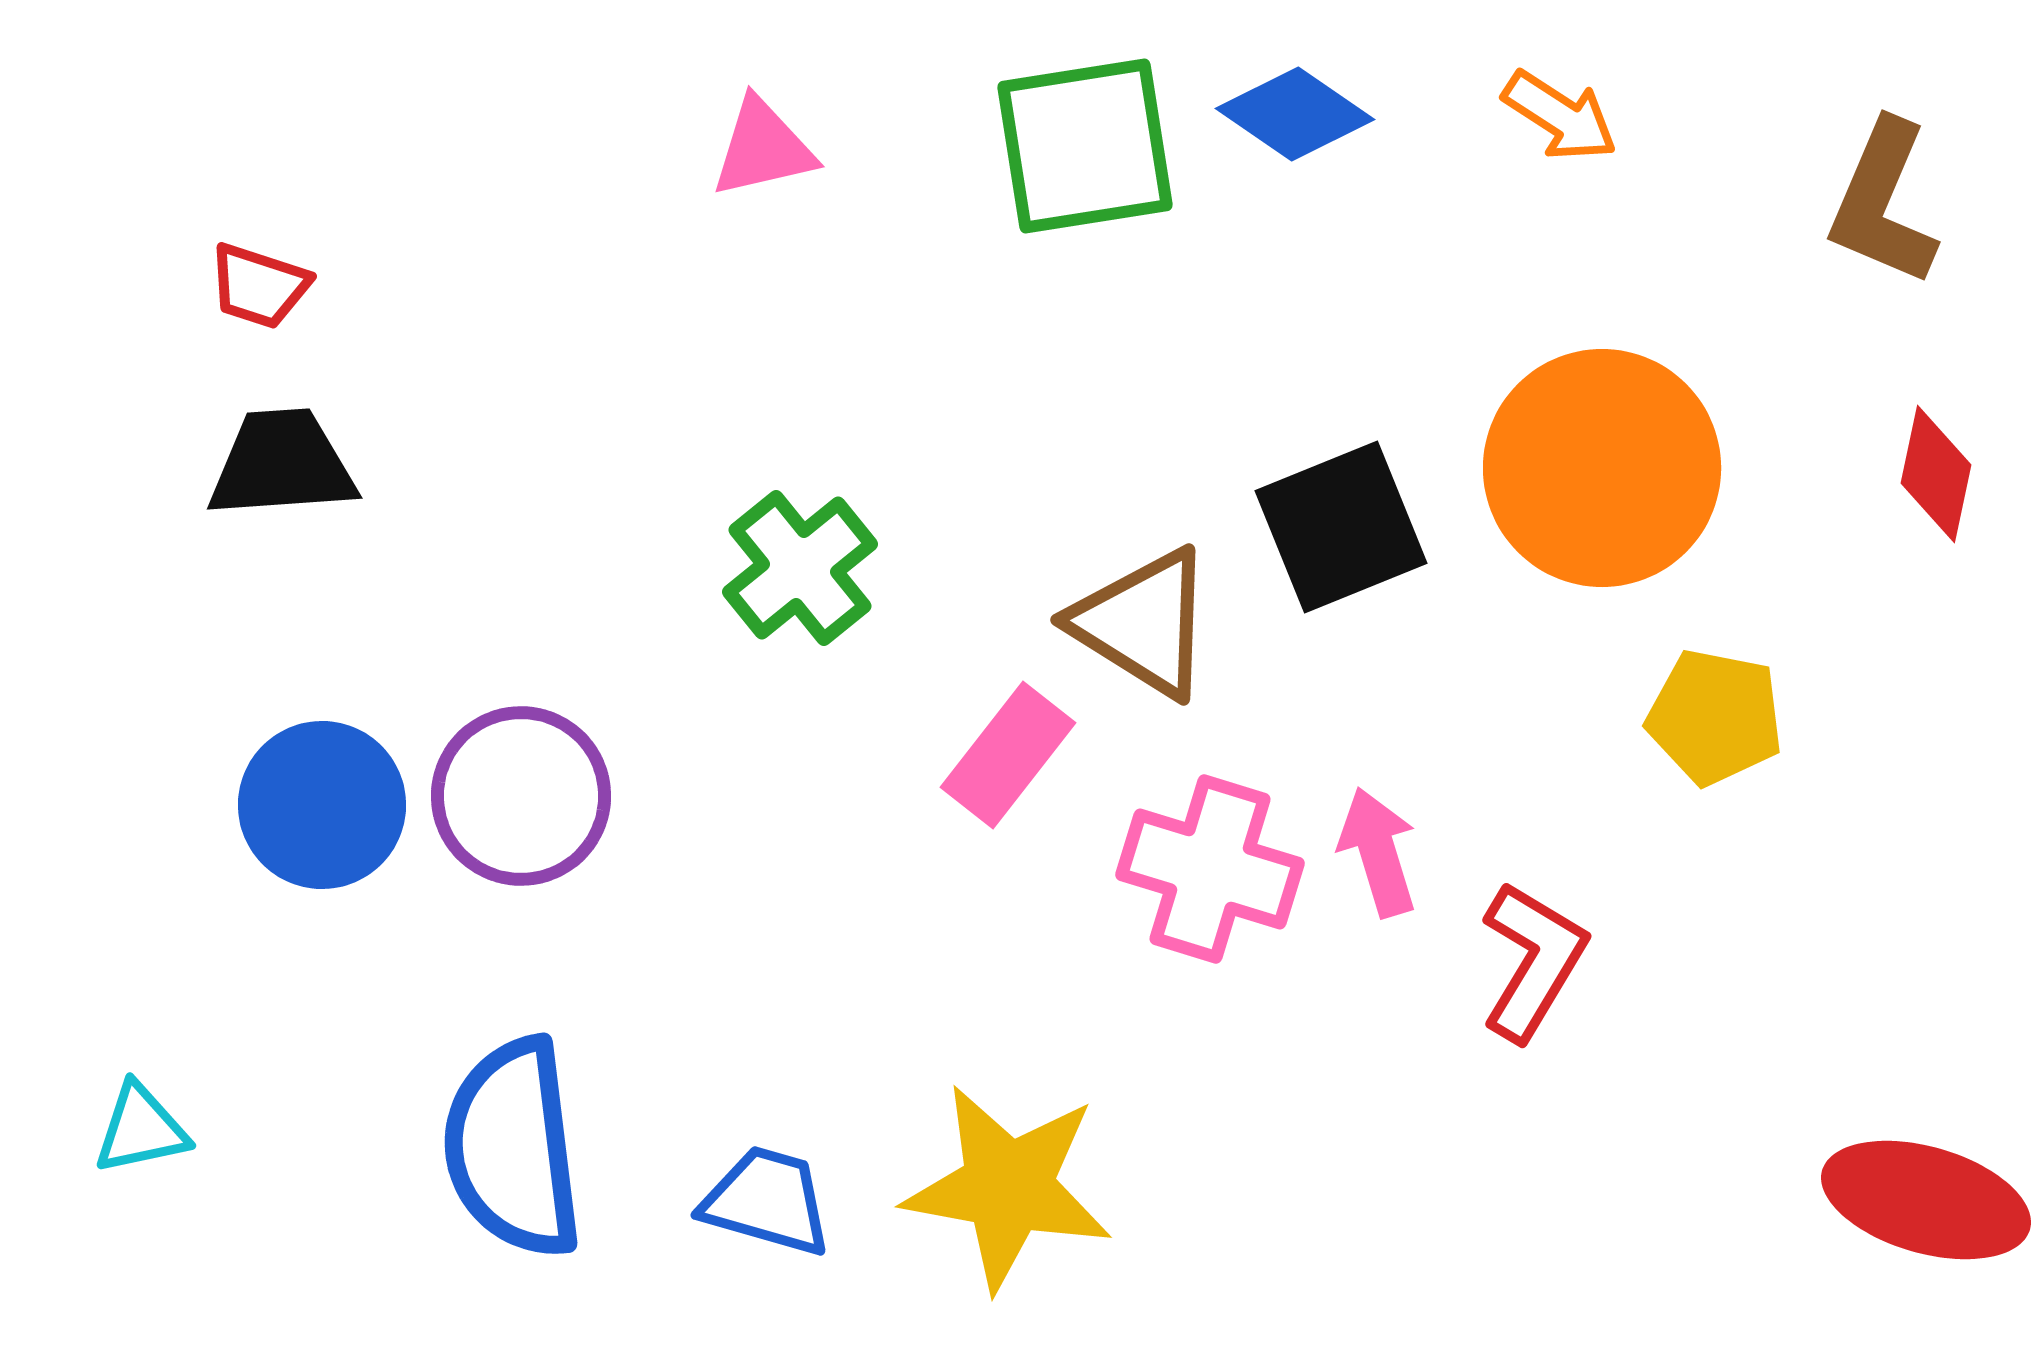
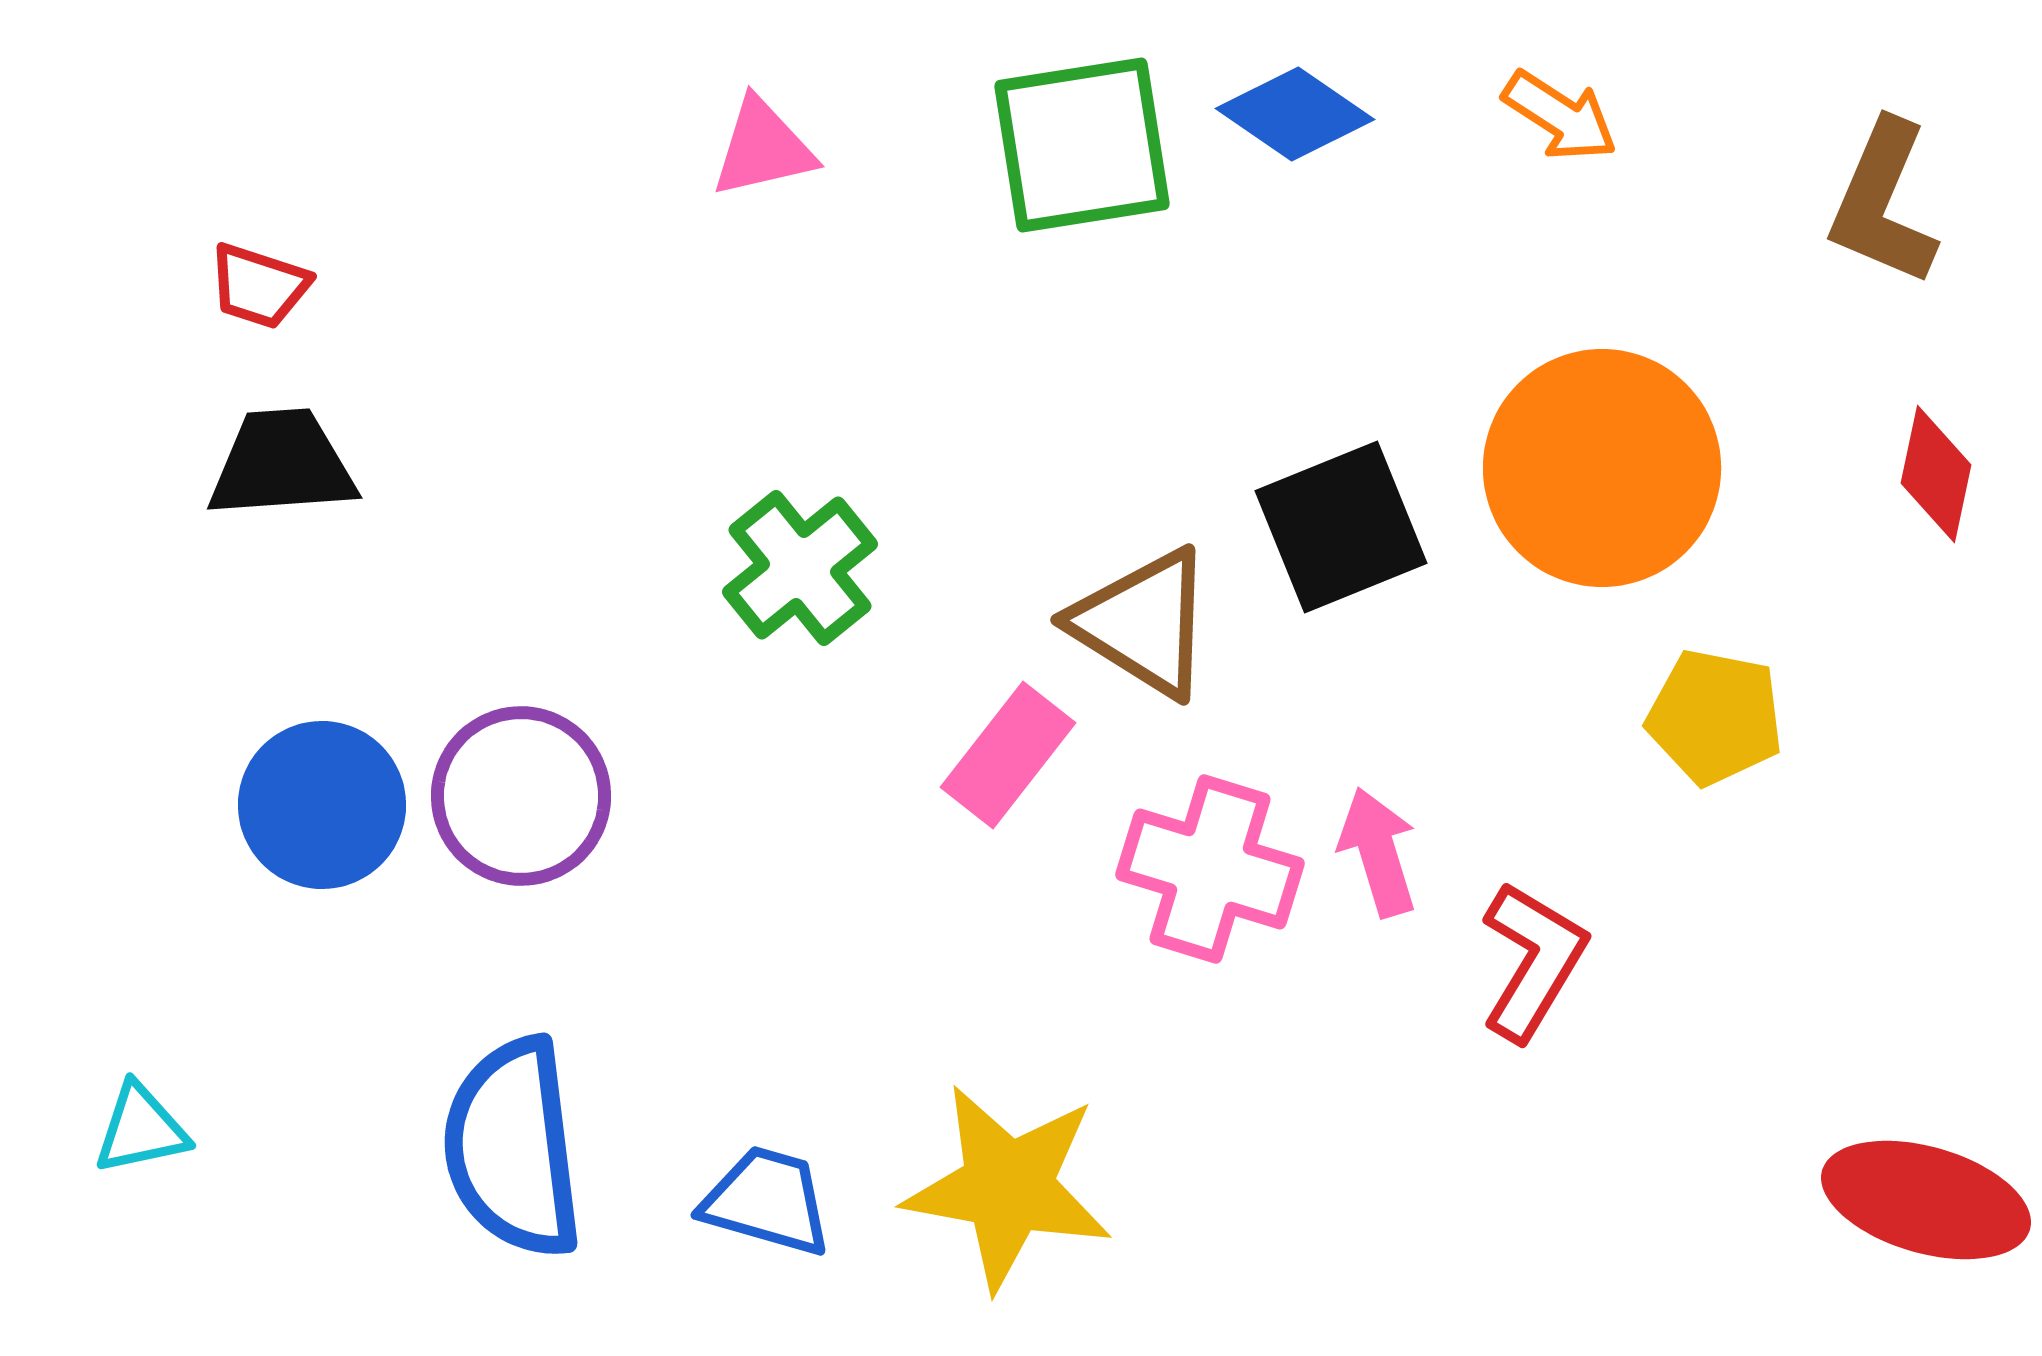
green square: moved 3 px left, 1 px up
